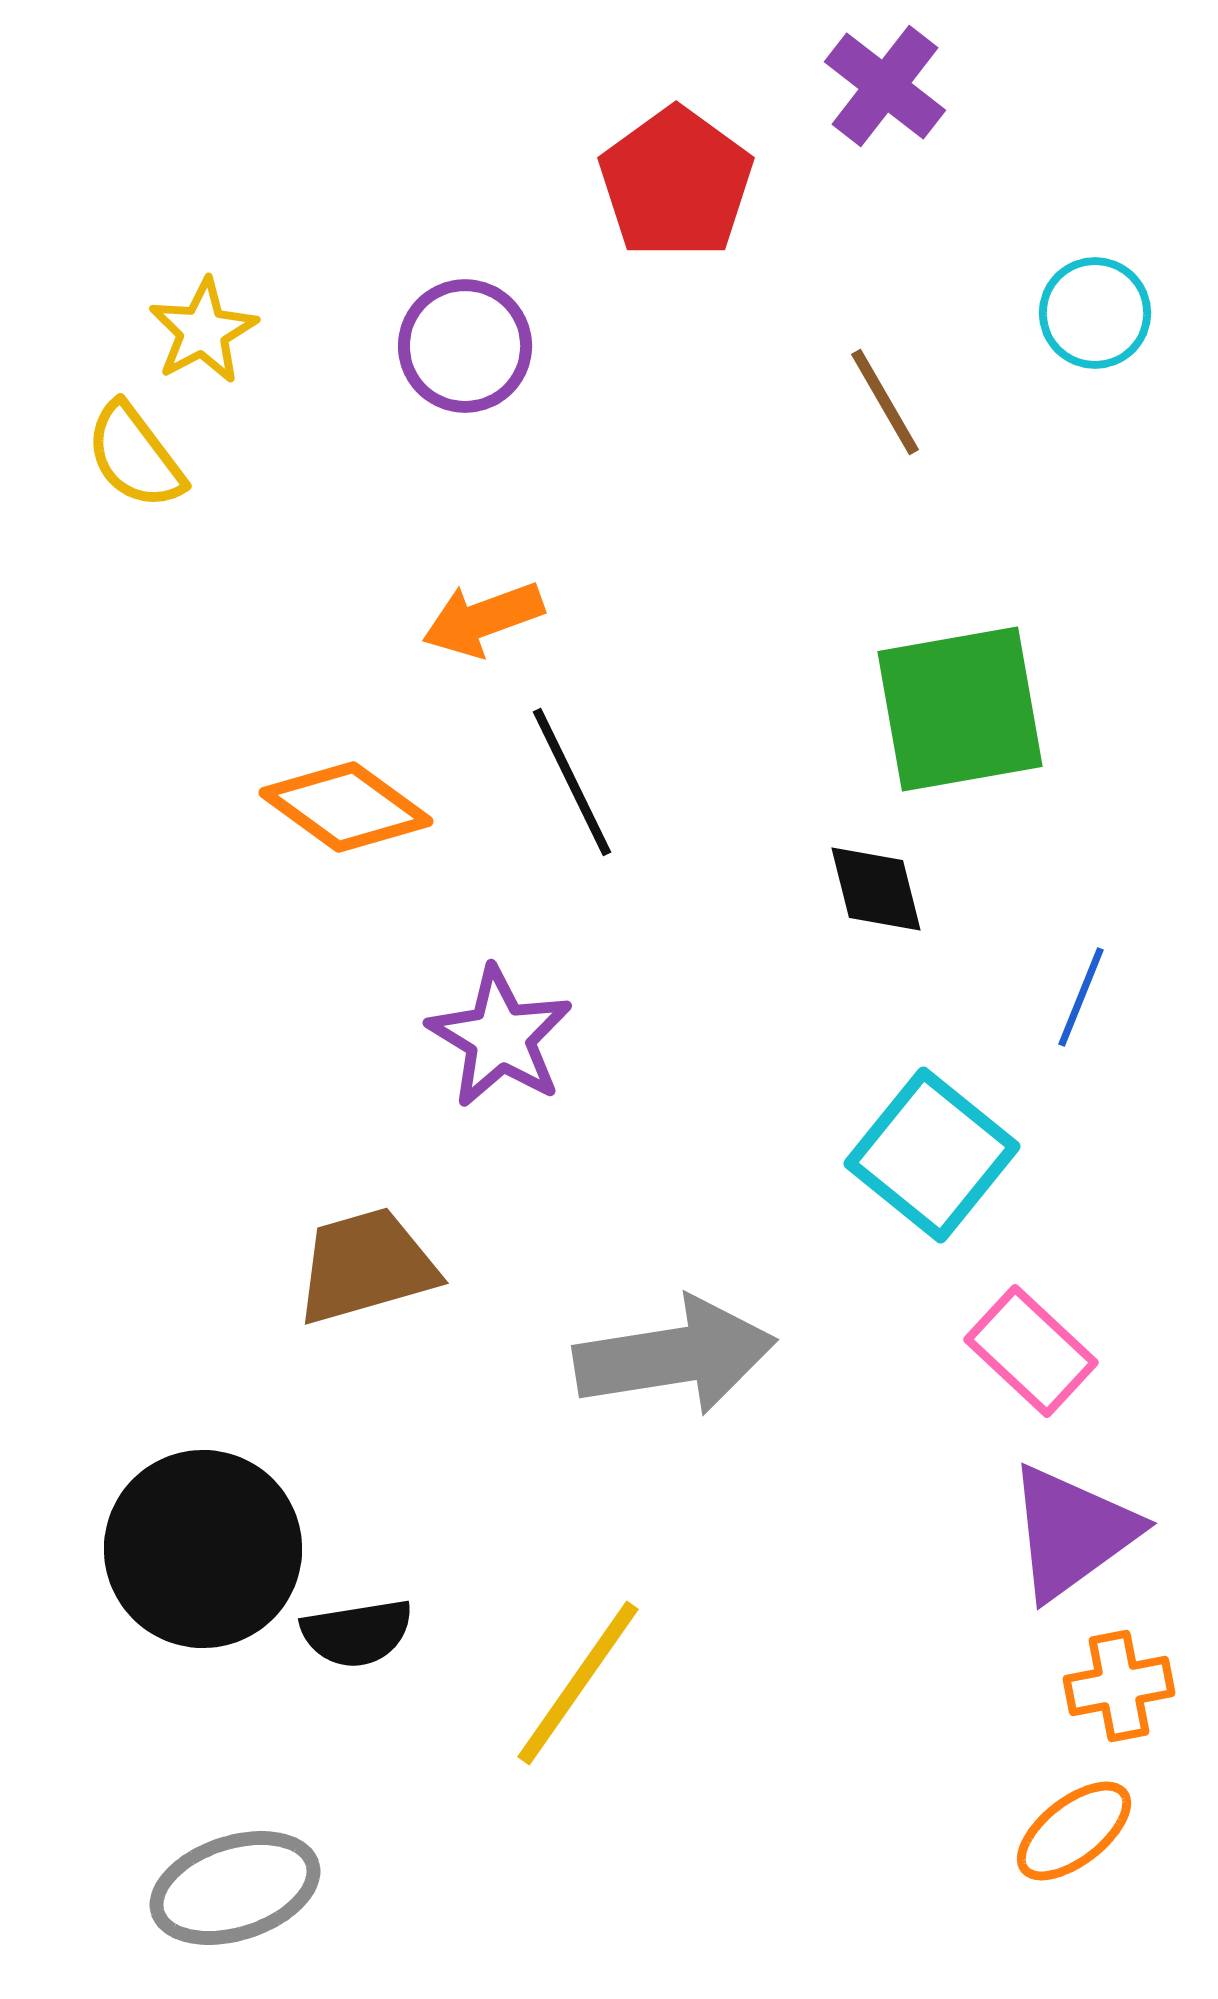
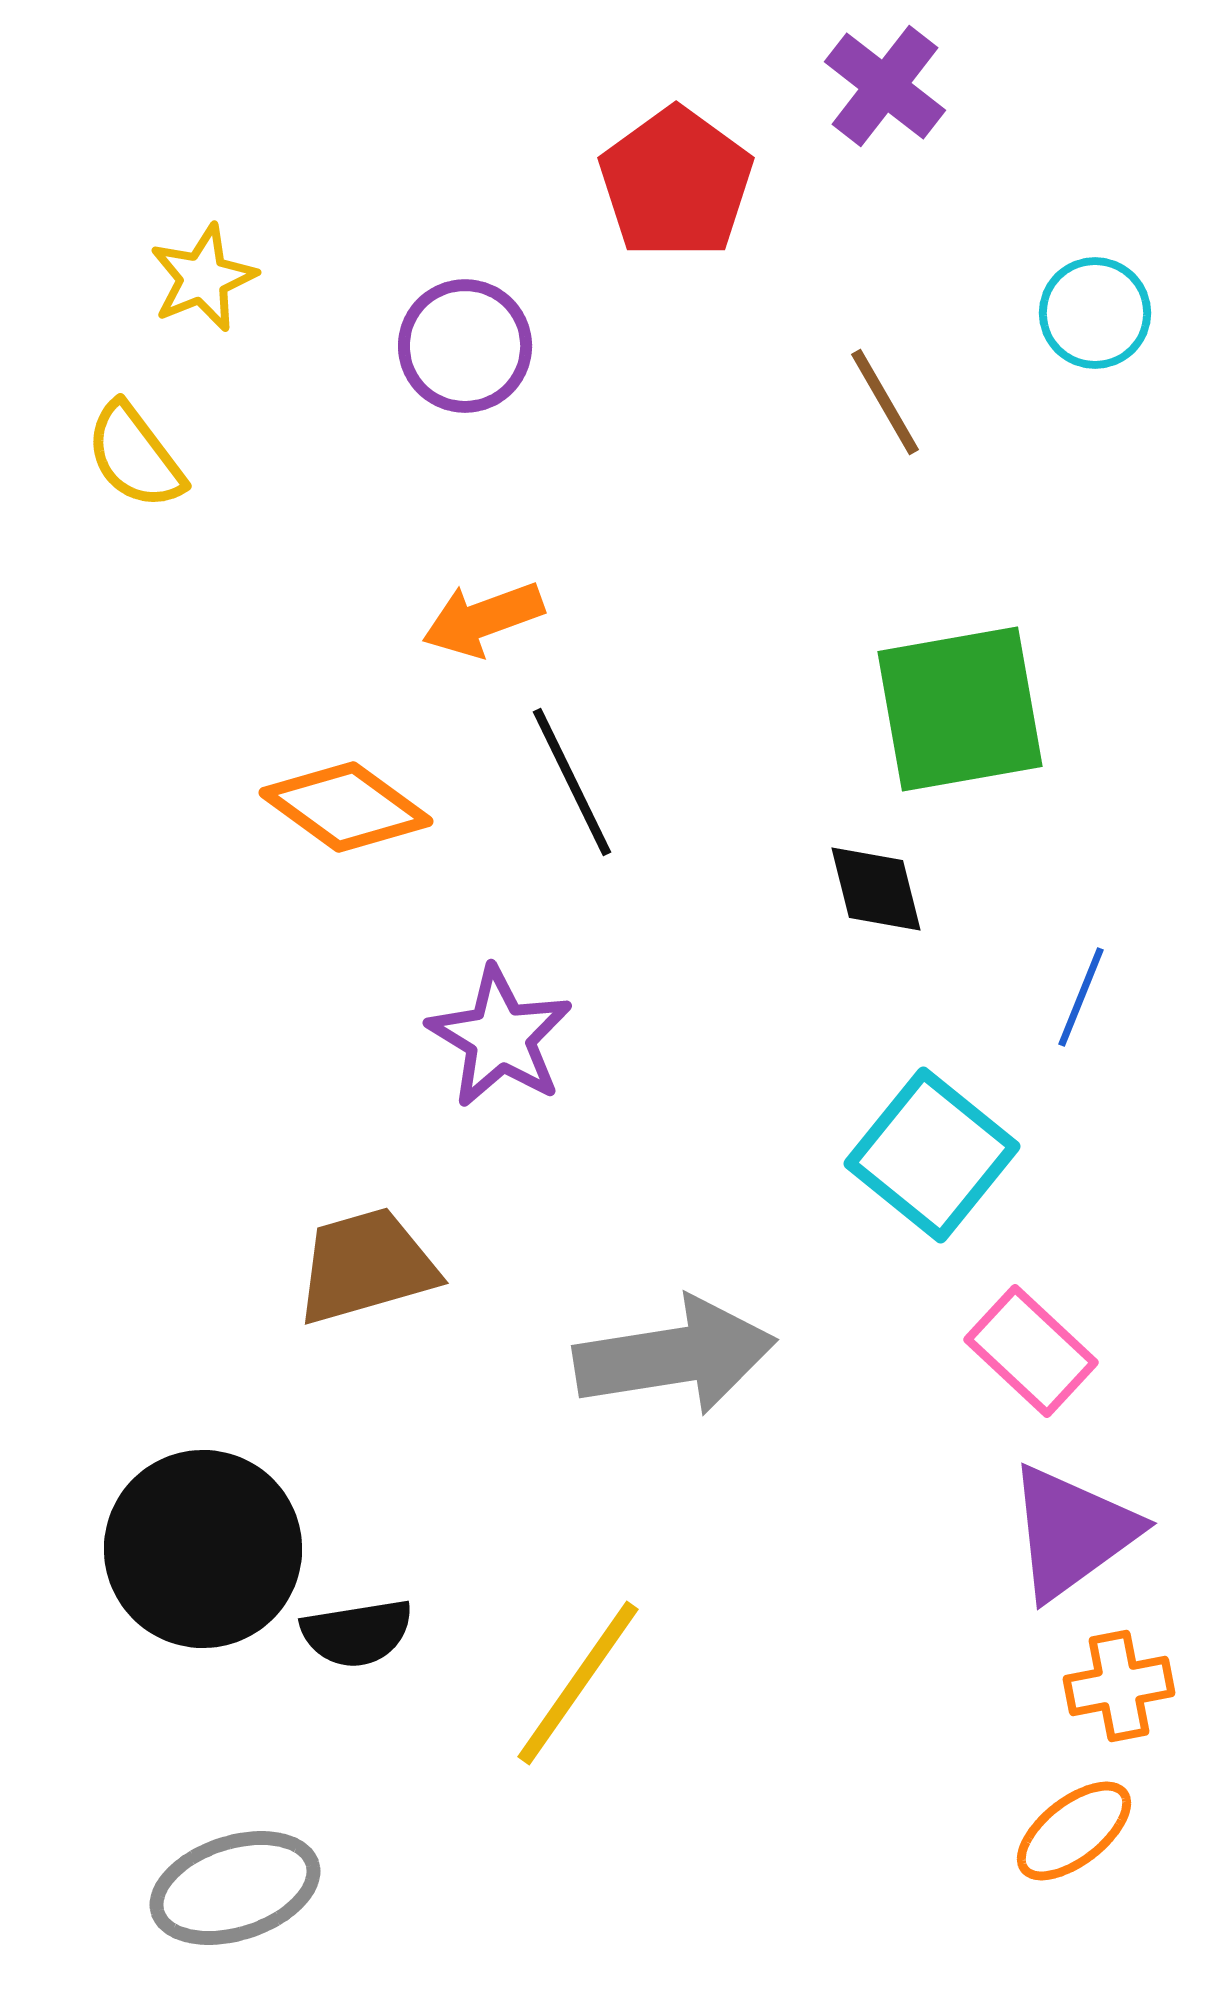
yellow star: moved 53 px up; rotated 6 degrees clockwise
